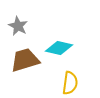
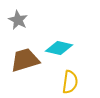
gray star: moved 6 px up
yellow semicircle: moved 1 px up
